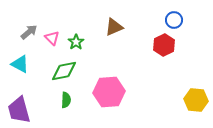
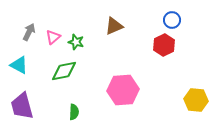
blue circle: moved 2 px left
brown triangle: moved 1 px up
gray arrow: rotated 24 degrees counterclockwise
pink triangle: moved 1 px right, 1 px up; rotated 35 degrees clockwise
green star: rotated 21 degrees counterclockwise
cyan triangle: moved 1 px left, 1 px down
pink hexagon: moved 14 px right, 2 px up
green semicircle: moved 8 px right, 12 px down
purple trapezoid: moved 3 px right, 4 px up
